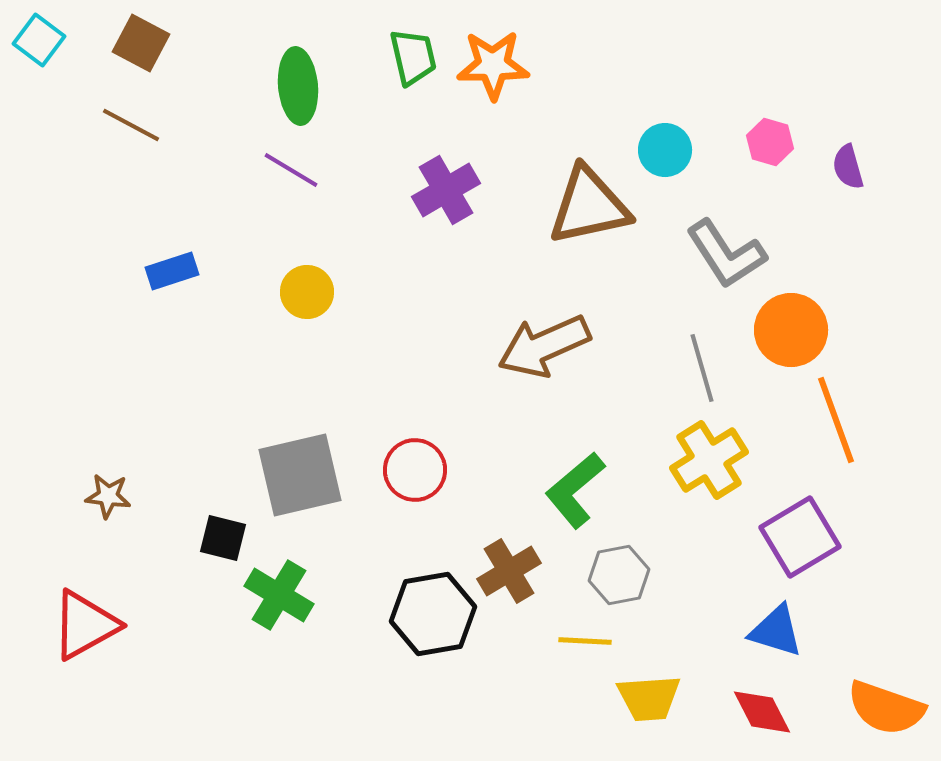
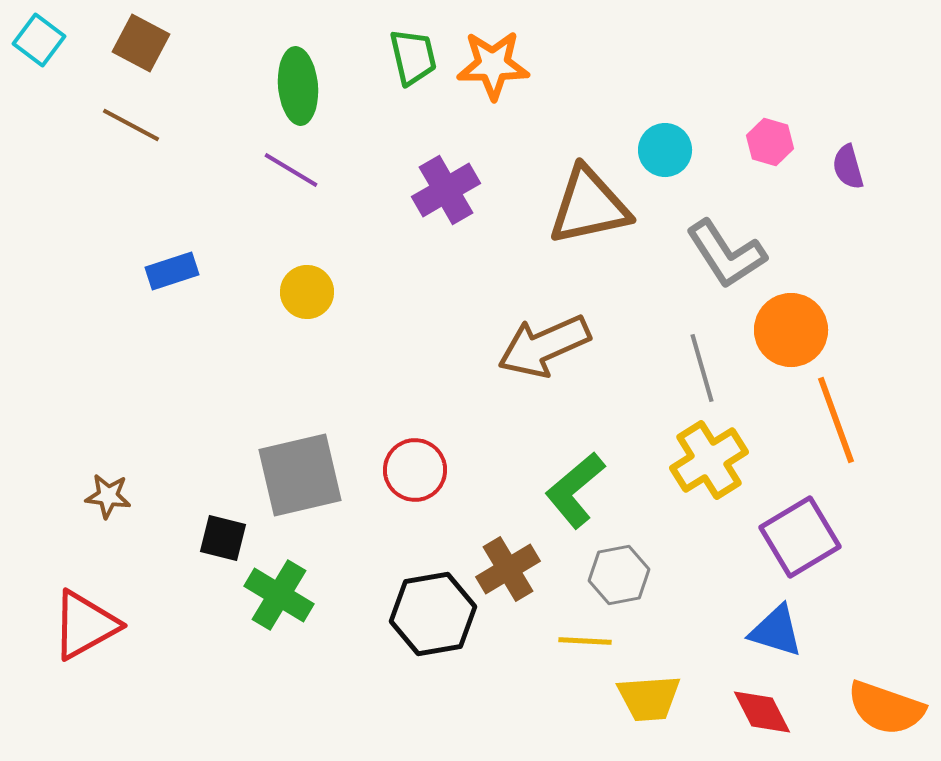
brown cross: moved 1 px left, 2 px up
